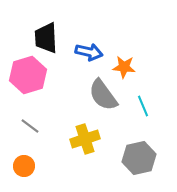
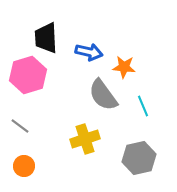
gray line: moved 10 px left
